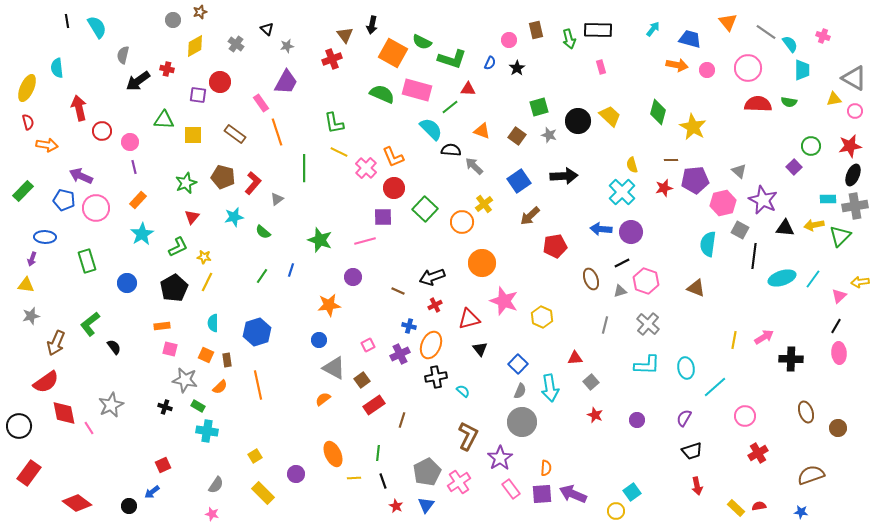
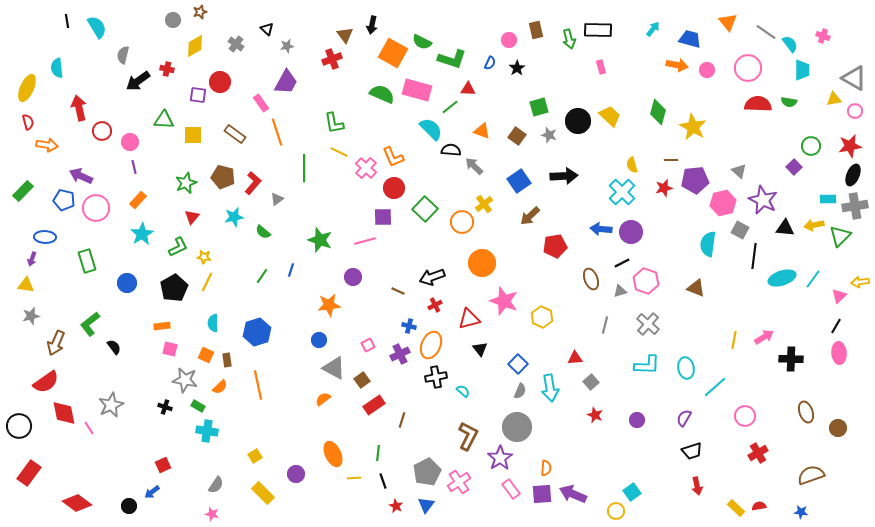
gray circle at (522, 422): moved 5 px left, 5 px down
